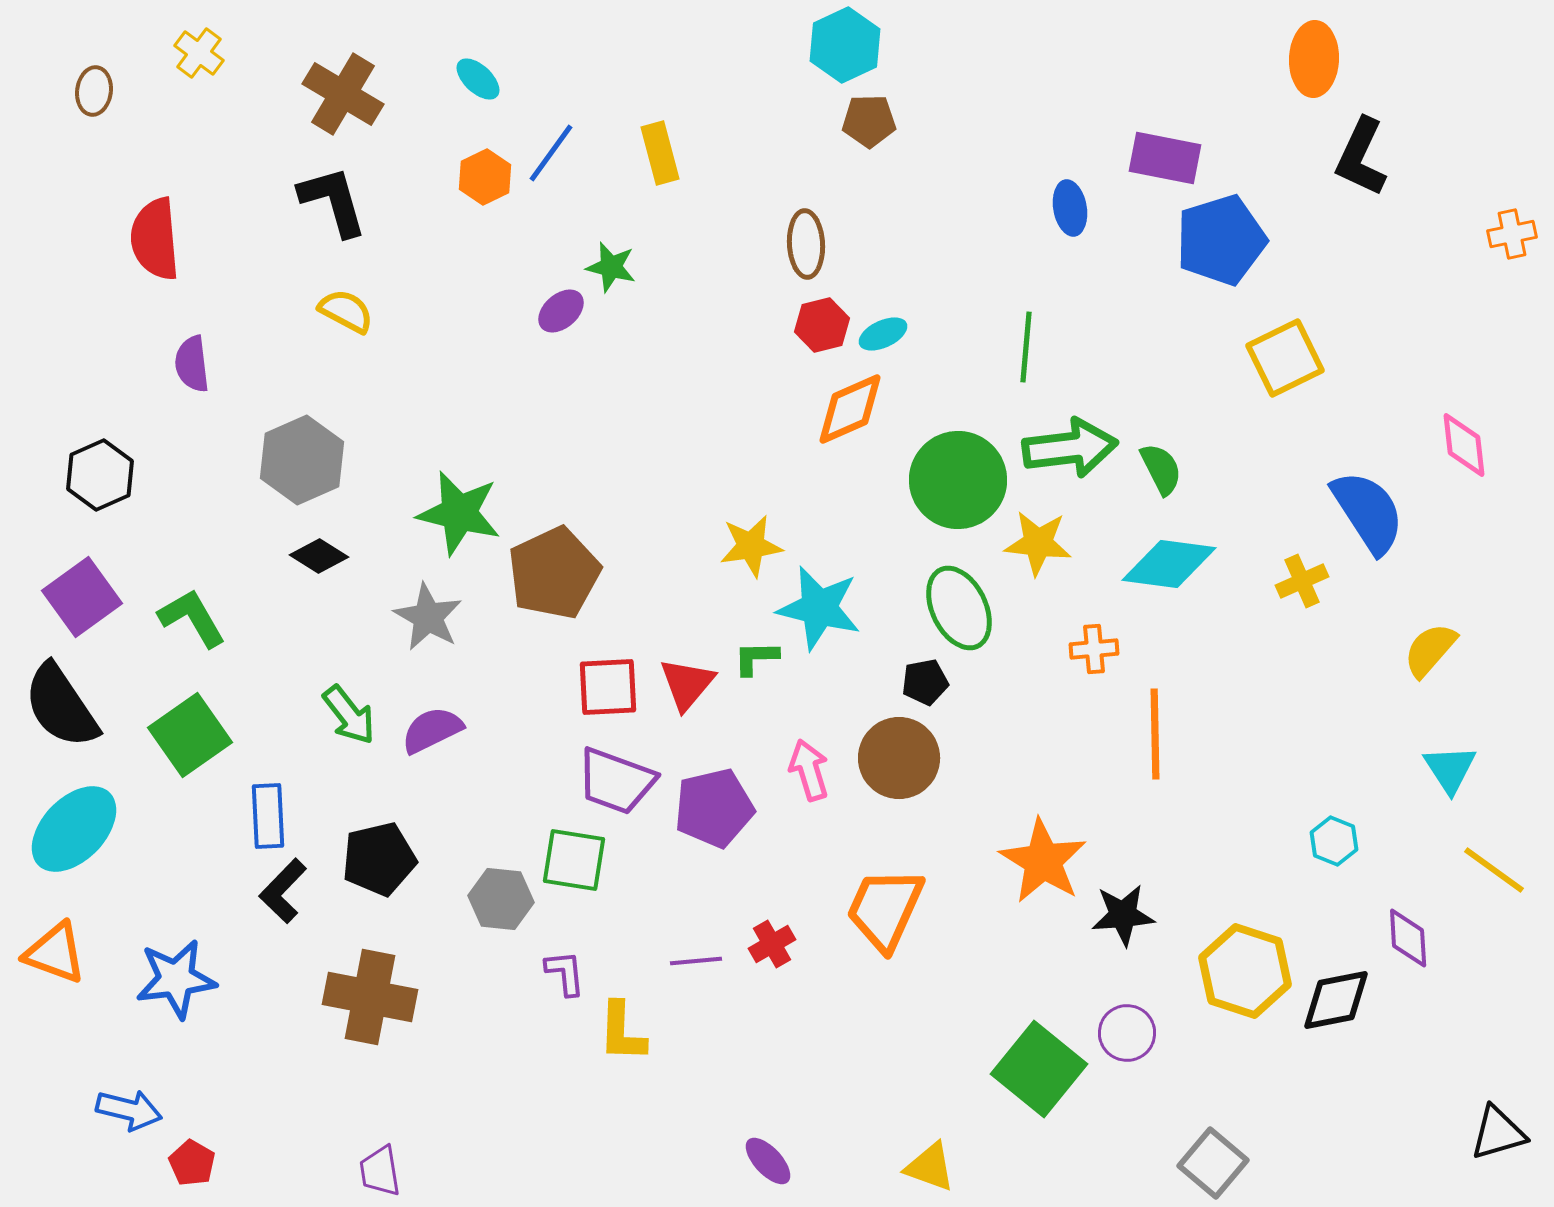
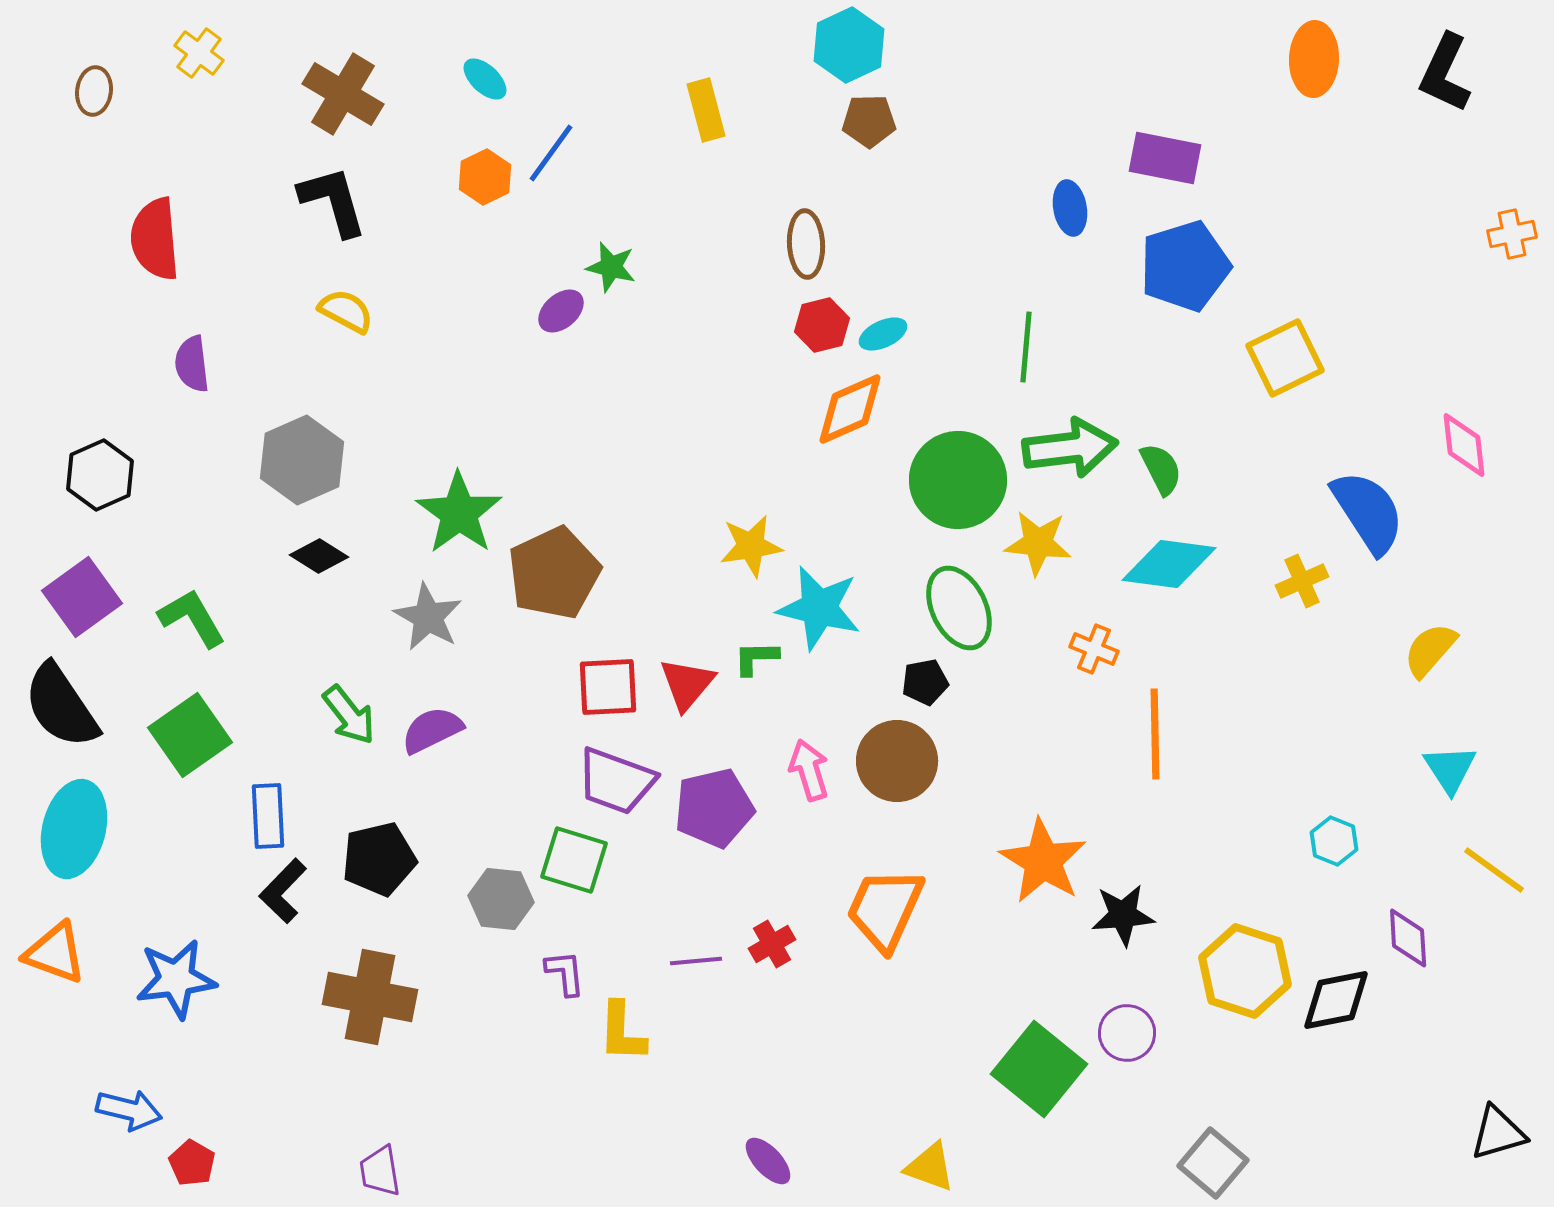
cyan hexagon at (845, 45): moved 4 px right
cyan ellipse at (478, 79): moved 7 px right
yellow rectangle at (660, 153): moved 46 px right, 43 px up
black L-shape at (1361, 157): moved 84 px right, 84 px up
blue pentagon at (1221, 240): moved 36 px left, 26 px down
green star at (459, 513): rotated 22 degrees clockwise
orange cross at (1094, 649): rotated 27 degrees clockwise
brown circle at (899, 758): moved 2 px left, 3 px down
cyan ellipse at (74, 829): rotated 30 degrees counterclockwise
green square at (574, 860): rotated 8 degrees clockwise
